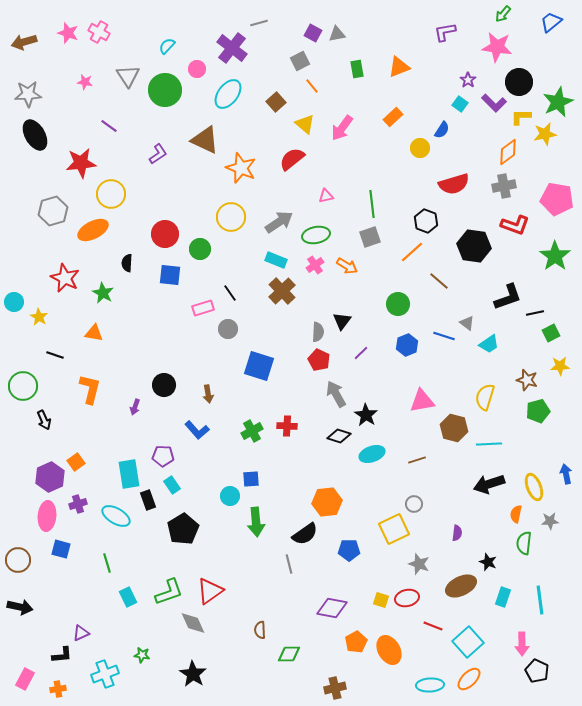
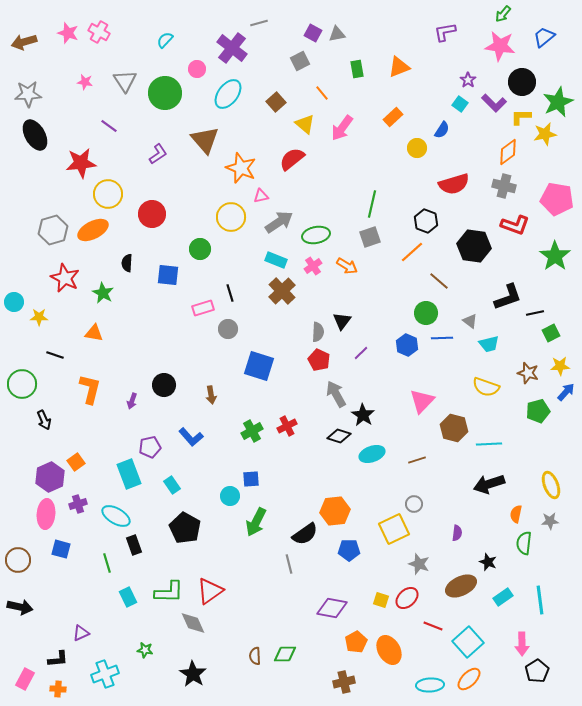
blue trapezoid at (551, 22): moved 7 px left, 15 px down
cyan semicircle at (167, 46): moved 2 px left, 6 px up
pink star at (497, 47): moved 3 px right, 1 px up
gray triangle at (128, 76): moved 3 px left, 5 px down
black circle at (519, 82): moved 3 px right
orange line at (312, 86): moved 10 px right, 7 px down
green circle at (165, 90): moved 3 px down
brown triangle at (205, 140): rotated 24 degrees clockwise
yellow circle at (420, 148): moved 3 px left
gray cross at (504, 186): rotated 25 degrees clockwise
yellow circle at (111, 194): moved 3 px left
pink triangle at (326, 196): moved 65 px left
green line at (372, 204): rotated 20 degrees clockwise
gray hexagon at (53, 211): moved 19 px down
red circle at (165, 234): moved 13 px left, 20 px up
pink cross at (315, 265): moved 2 px left, 1 px down
blue square at (170, 275): moved 2 px left
black line at (230, 293): rotated 18 degrees clockwise
green circle at (398, 304): moved 28 px right, 9 px down
yellow star at (39, 317): rotated 30 degrees counterclockwise
gray triangle at (467, 323): moved 3 px right, 2 px up
blue line at (444, 336): moved 2 px left, 2 px down; rotated 20 degrees counterclockwise
cyan trapezoid at (489, 344): rotated 20 degrees clockwise
blue hexagon at (407, 345): rotated 15 degrees counterclockwise
brown star at (527, 380): moved 1 px right, 7 px up
green circle at (23, 386): moved 1 px left, 2 px up
brown arrow at (208, 394): moved 3 px right, 1 px down
yellow semicircle at (485, 397): moved 1 px right, 10 px up; rotated 88 degrees counterclockwise
pink triangle at (422, 401): rotated 36 degrees counterclockwise
purple arrow at (135, 407): moved 3 px left, 6 px up
black star at (366, 415): moved 3 px left
red cross at (287, 426): rotated 30 degrees counterclockwise
blue L-shape at (197, 430): moved 6 px left, 7 px down
purple pentagon at (163, 456): moved 13 px left, 9 px up; rotated 15 degrees counterclockwise
cyan rectangle at (129, 474): rotated 12 degrees counterclockwise
blue arrow at (566, 474): moved 82 px up; rotated 54 degrees clockwise
yellow ellipse at (534, 487): moved 17 px right, 2 px up
black rectangle at (148, 500): moved 14 px left, 45 px down
orange hexagon at (327, 502): moved 8 px right, 9 px down
pink ellipse at (47, 516): moved 1 px left, 2 px up
green arrow at (256, 522): rotated 32 degrees clockwise
black pentagon at (183, 529): moved 2 px right, 1 px up; rotated 12 degrees counterclockwise
green L-shape at (169, 592): rotated 20 degrees clockwise
cyan rectangle at (503, 597): rotated 36 degrees clockwise
red ellipse at (407, 598): rotated 30 degrees counterclockwise
brown semicircle at (260, 630): moved 5 px left, 26 px down
green diamond at (289, 654): moved 4 px left
black L-shape at (62, 655): moved 4 px left, 4 px down
green star at (142, 655): moved 3 px right, 5 px up
black pentagon at (537, 671): rotated 15 degrees clockwise
brown cross at (335, 688): moved 9 px right, 6 px up
orange cross at (58, 689): rotated 14 degrees clockwise
